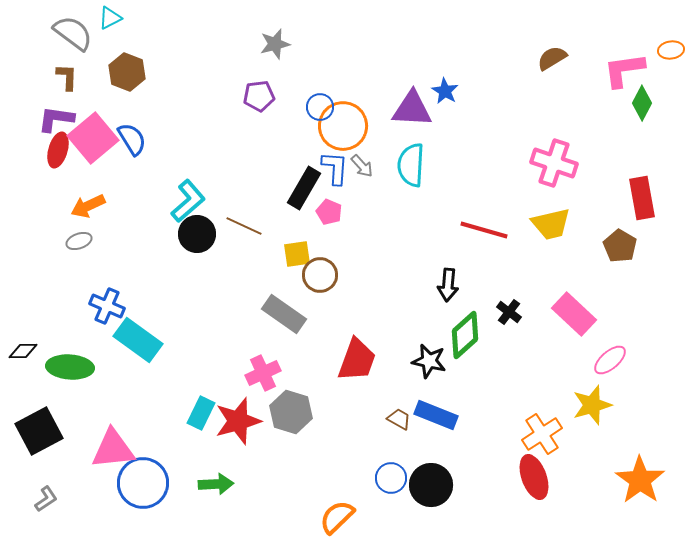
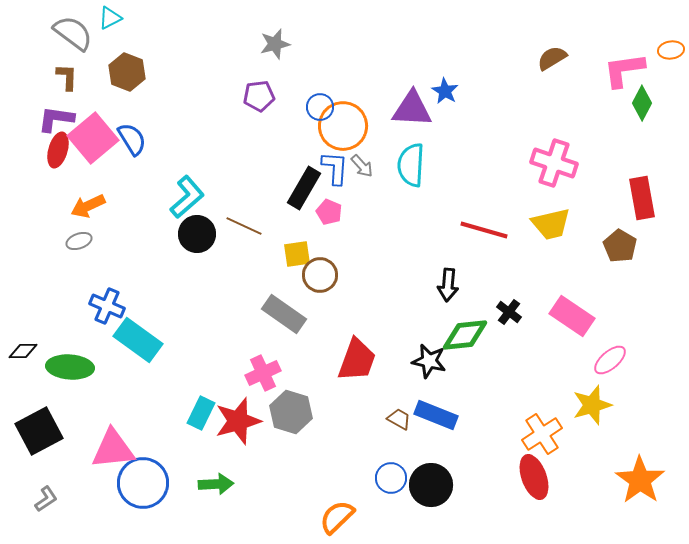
cyan L-shape at (188, 201): moved 1 px left, 4 px up
pink rectangle at (574, 314): moved 2 px left, 2 px down; rotated 9 degrees counterclockwise
green diamond at (465, 335): rotated 36 degrees clockwise
